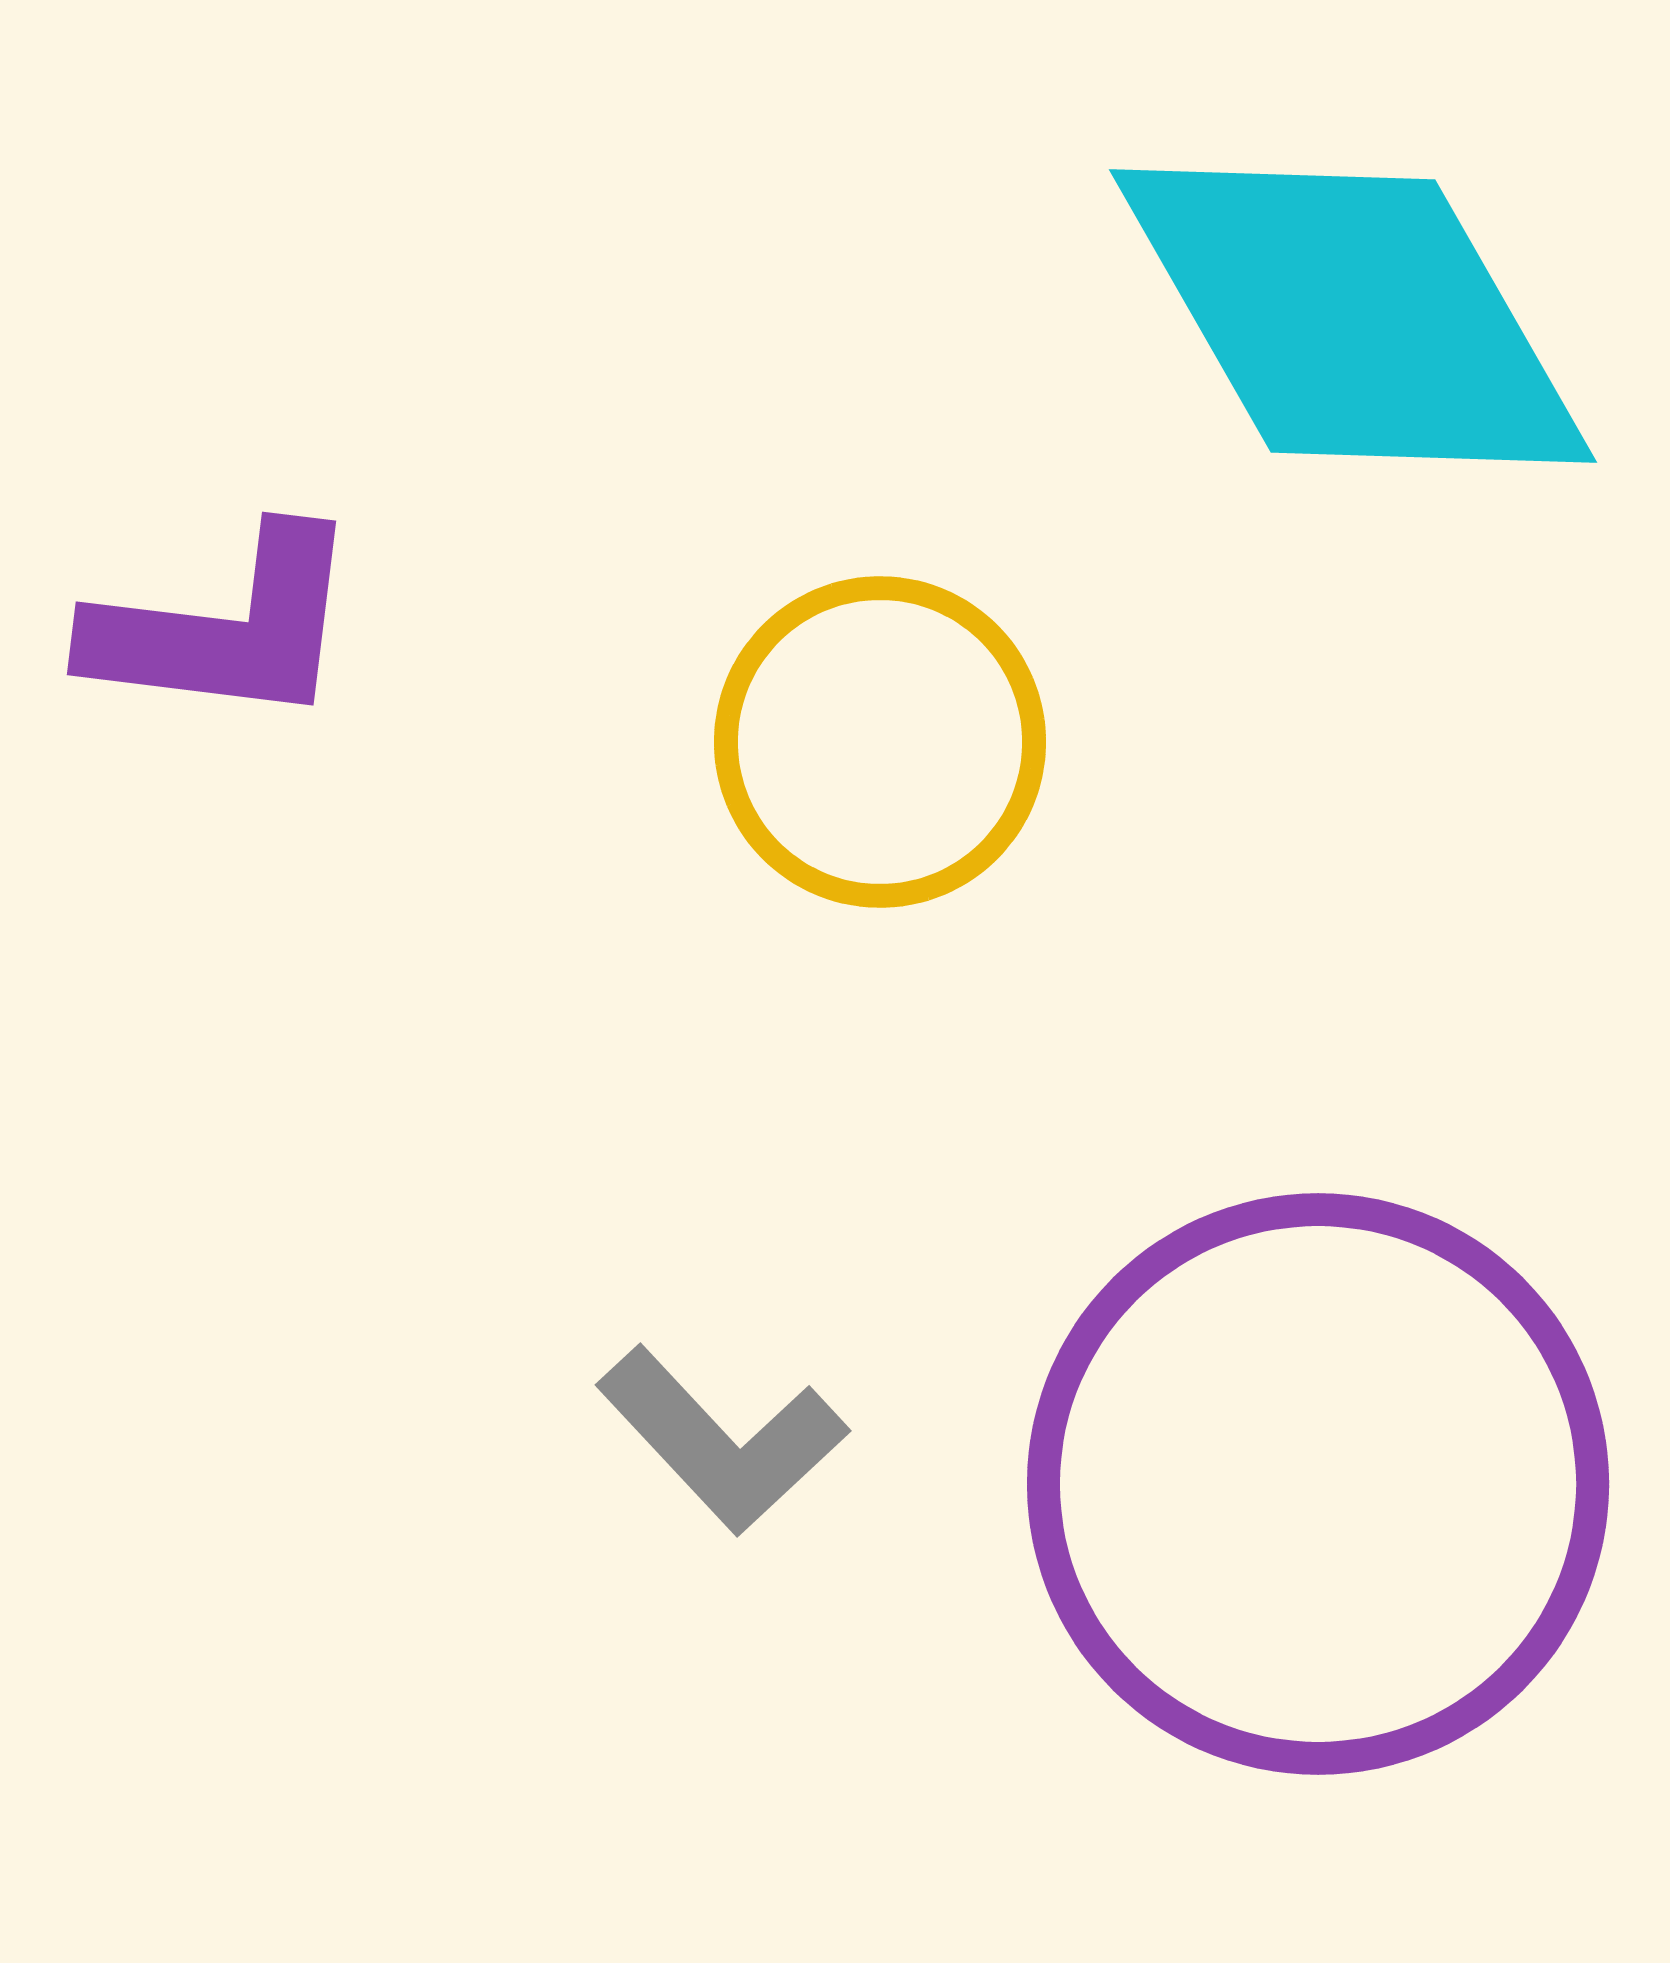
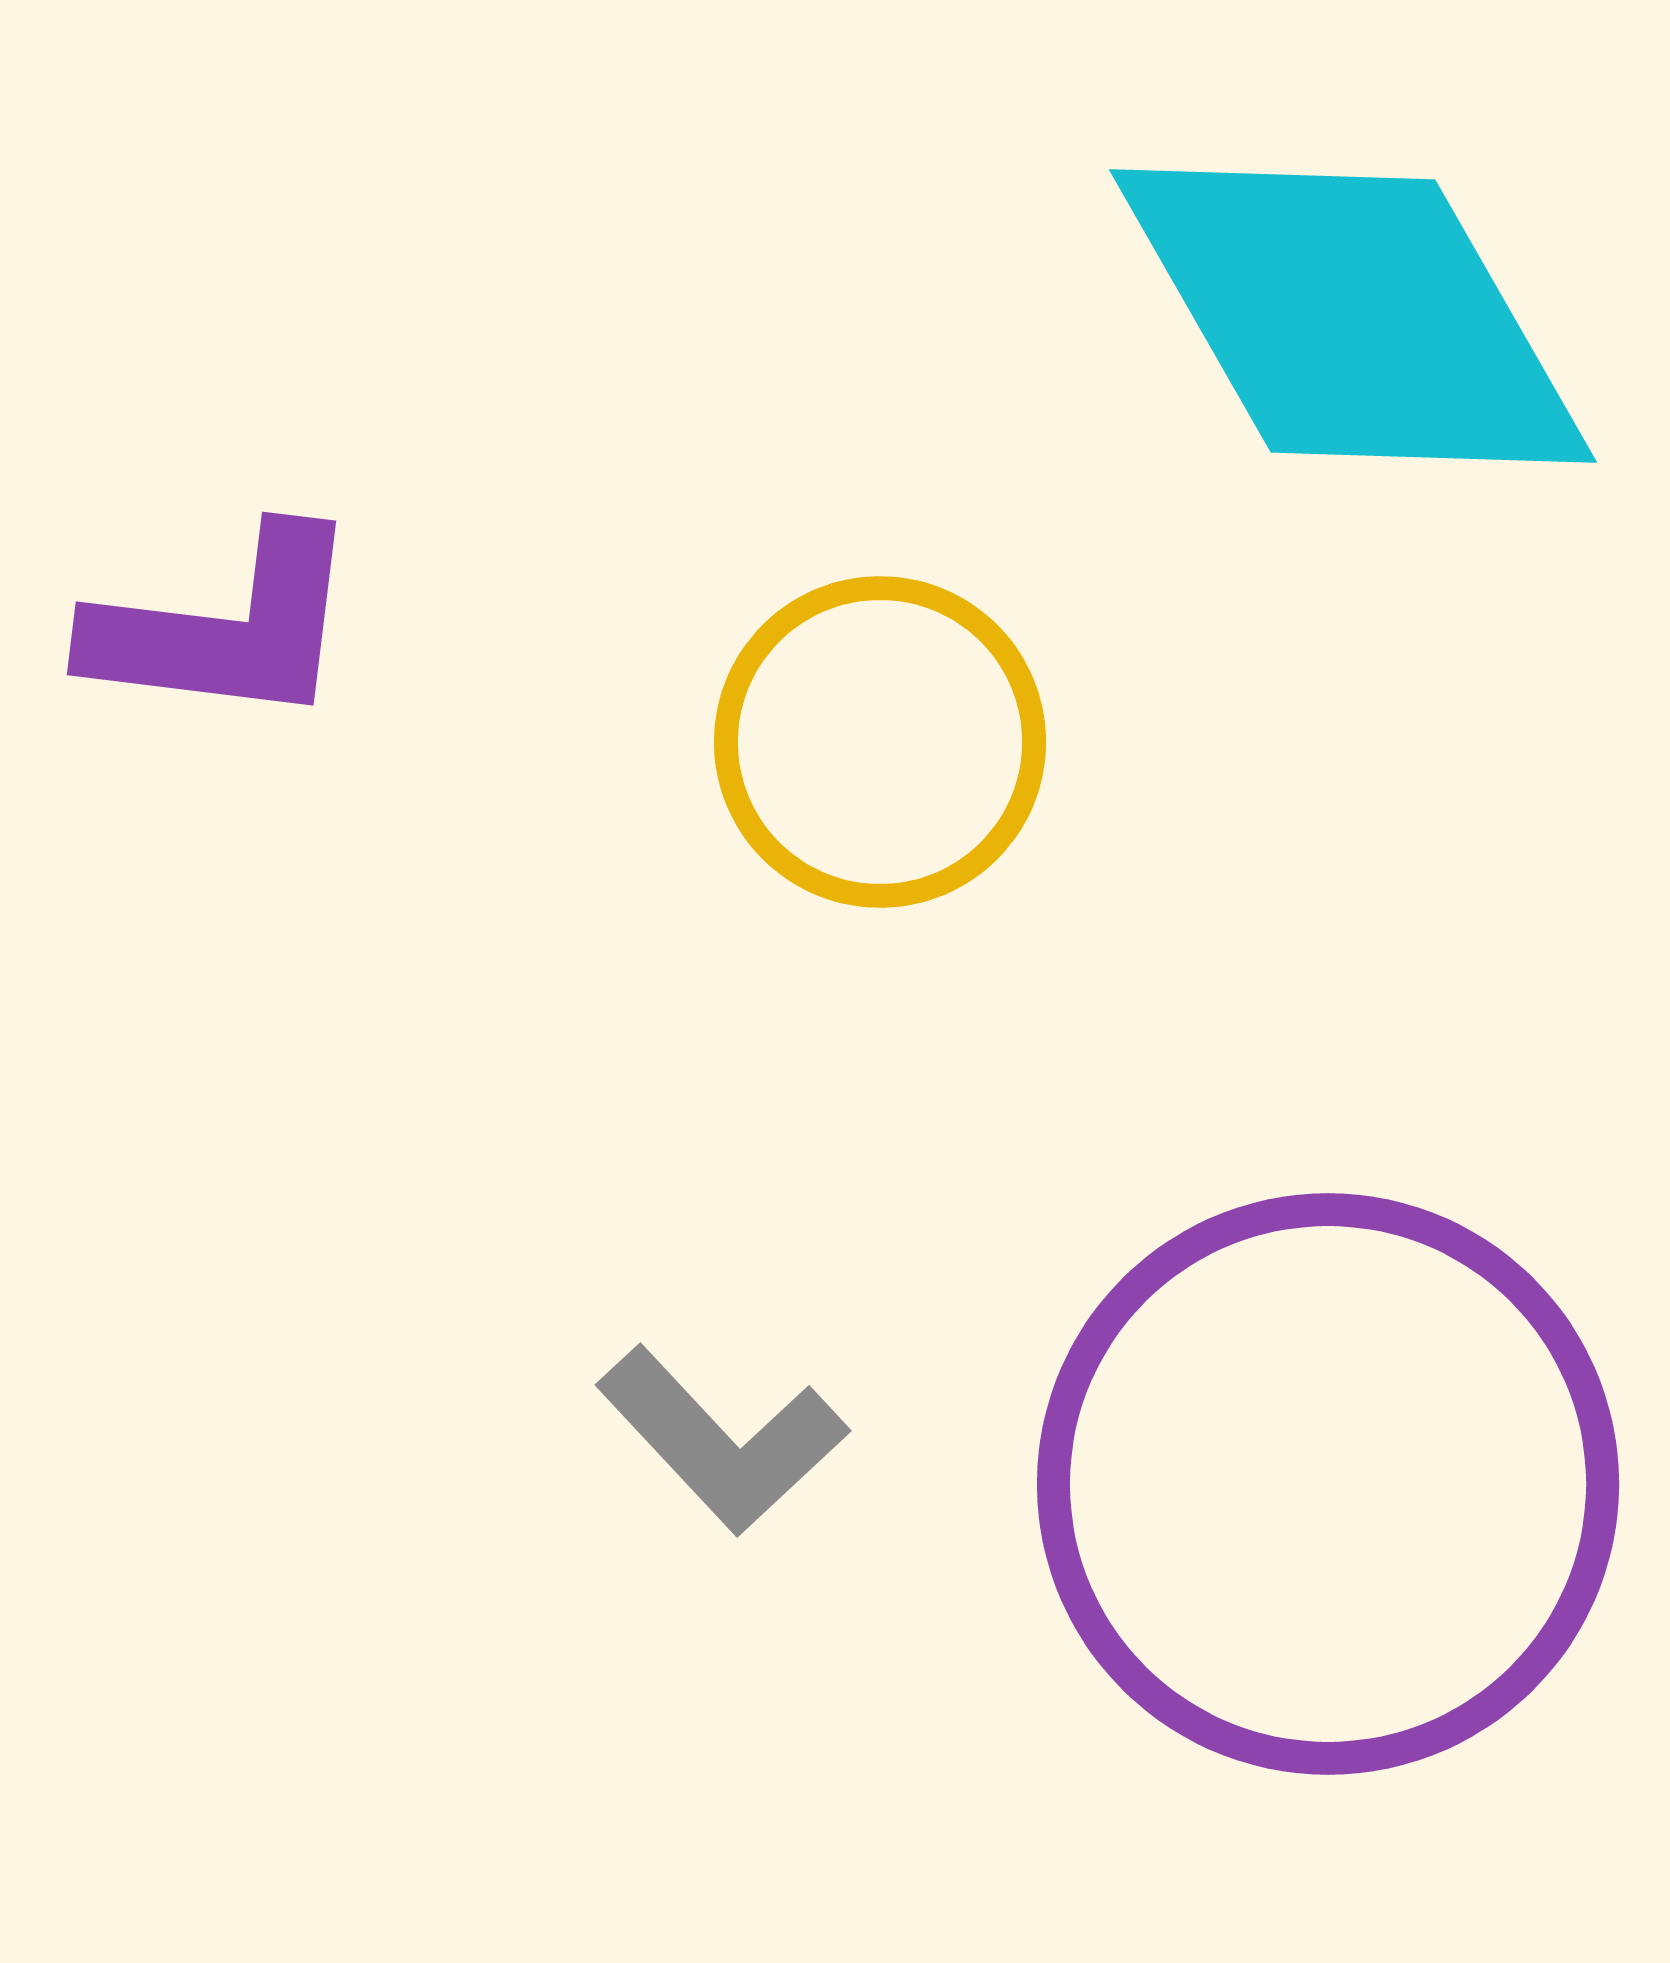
purple circle: moved 10 px right
